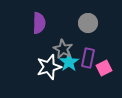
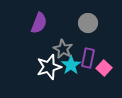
purple semicircle: rotated 20 degrees clockwise
cyan star: moved 2 px right, 3 px down
pink square: rotated 21 degrees counterclockwise
